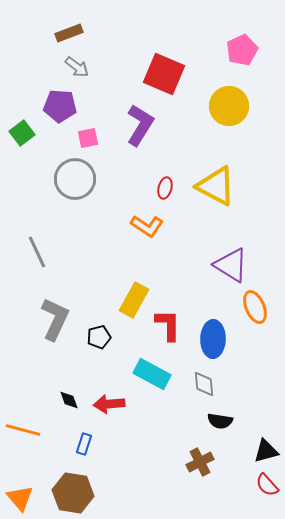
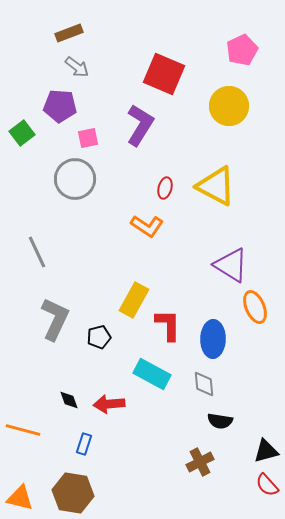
orange triangle: rotated 36 degrees counterclockwise
